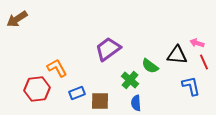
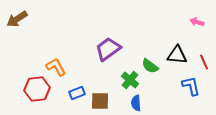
pink arrow: moved 21 px up
orange L-shape: moved 1 px left, 1 px up
